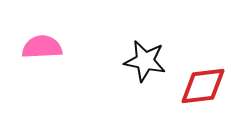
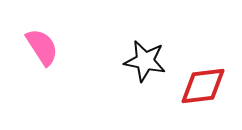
pink semicircle: rotated 60 degrees clockwise
